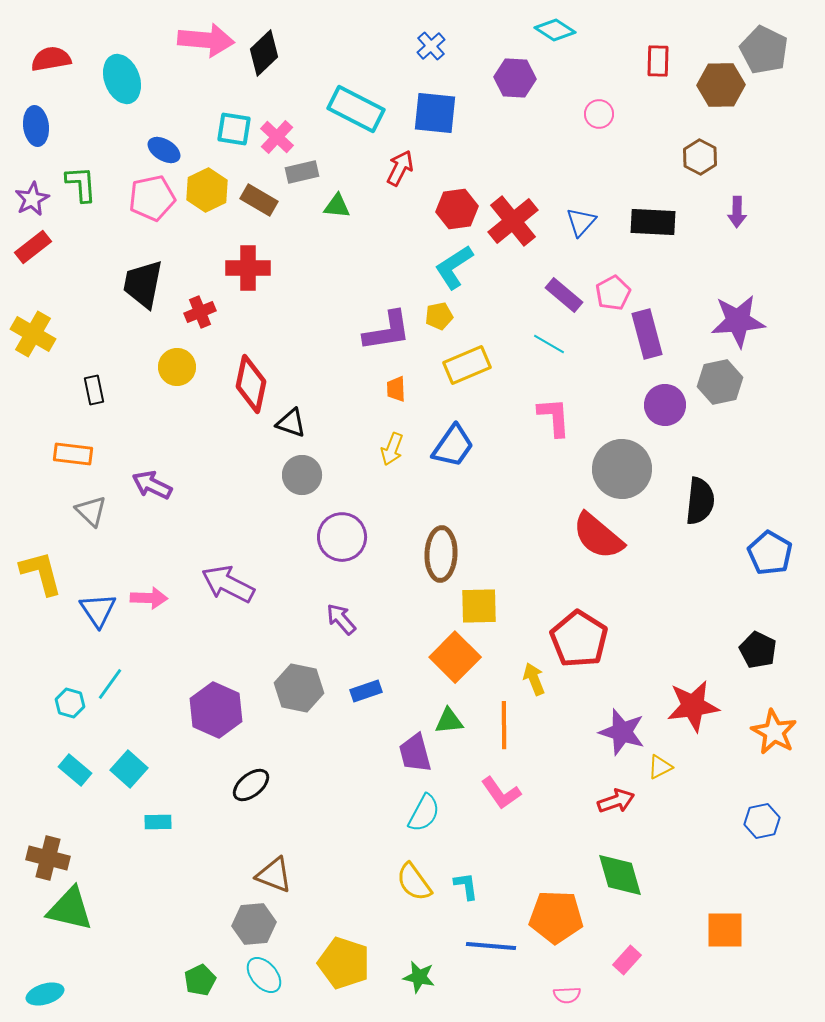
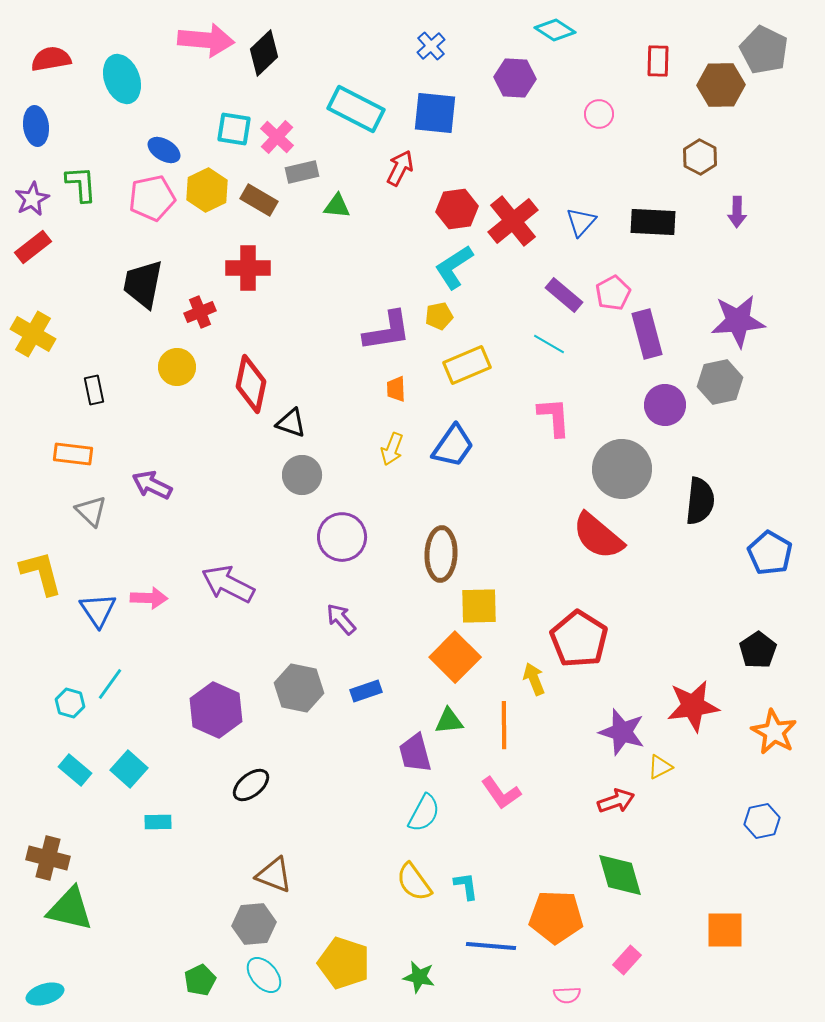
black pentagon at (758, 650): rotated 12 degrees clockwise
